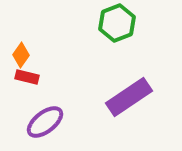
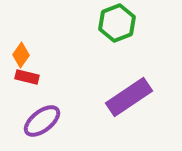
purple ellipse: moved 3 px left, 1 px up
